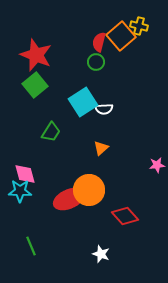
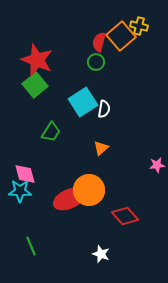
red star: moved 1 px right, 5 px down
white semicircle: rotated 78 degrees counterclockwise
